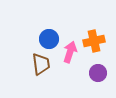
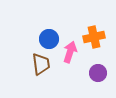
orange cross: moved 4 px up
